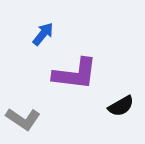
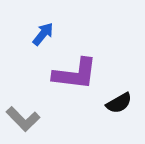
black semicircle: moved 2 px left, 3 px up
gray L-shape: rotated 12 degrees clockwise
